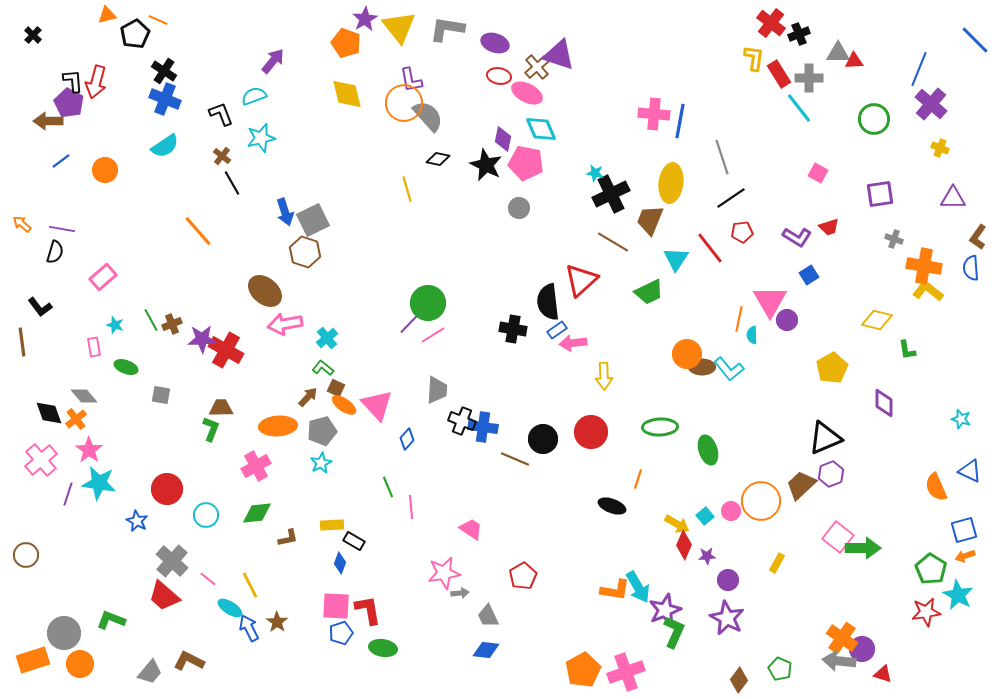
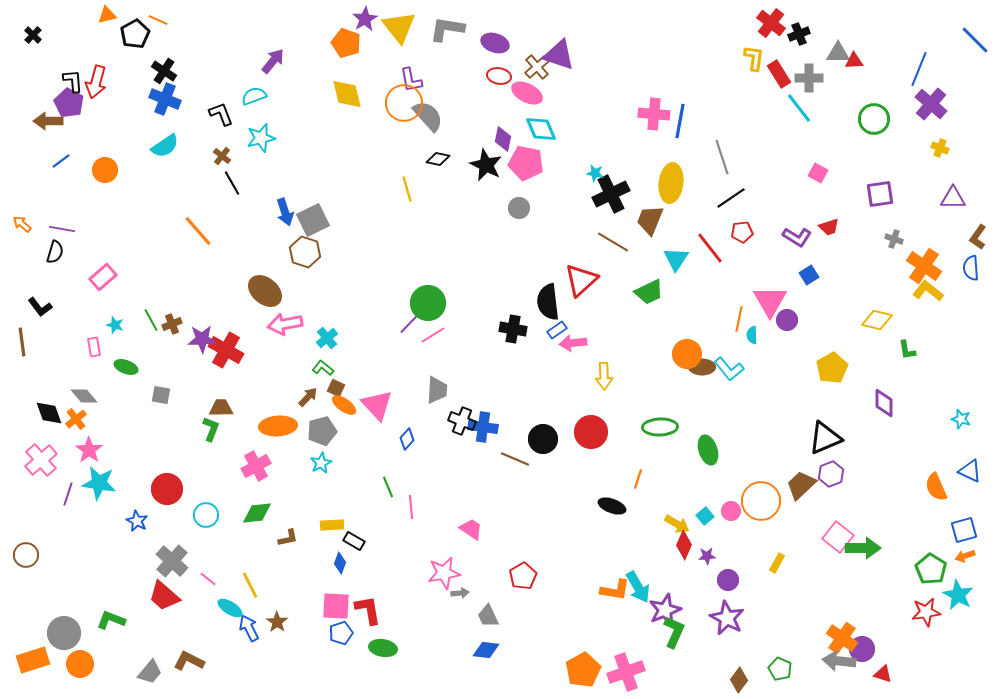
orange cross at (924, 266): rotated 24 degrees clockwise
